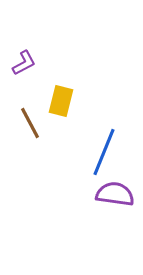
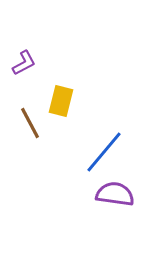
blue line: rotated 18 degrees clockwise
